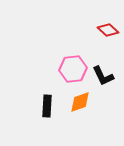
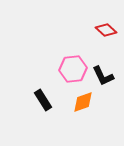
red diamond: moved 2 px left
orange diamond: moved 3 px right
black rectangle: moved 4 px left, 6 px up; rotated 35 degrees counterclockwise
